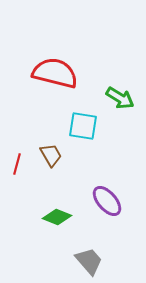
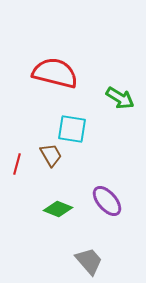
cyan square: moved 11 px left, 3 px down
green diamond: moved 1 px right, 8 px up
